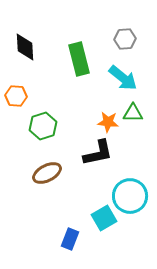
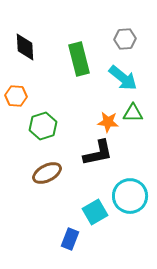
cyan square: moved 9 px left, 6 px up
